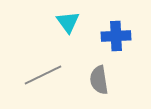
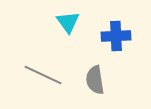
gray line: rotated 51 degrees clockwise
gray semicircle: moved 4 px left
